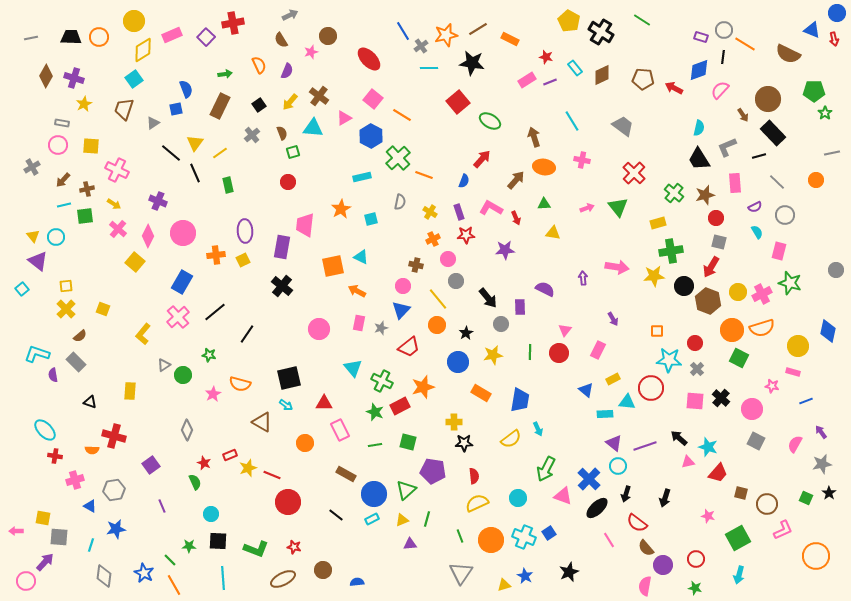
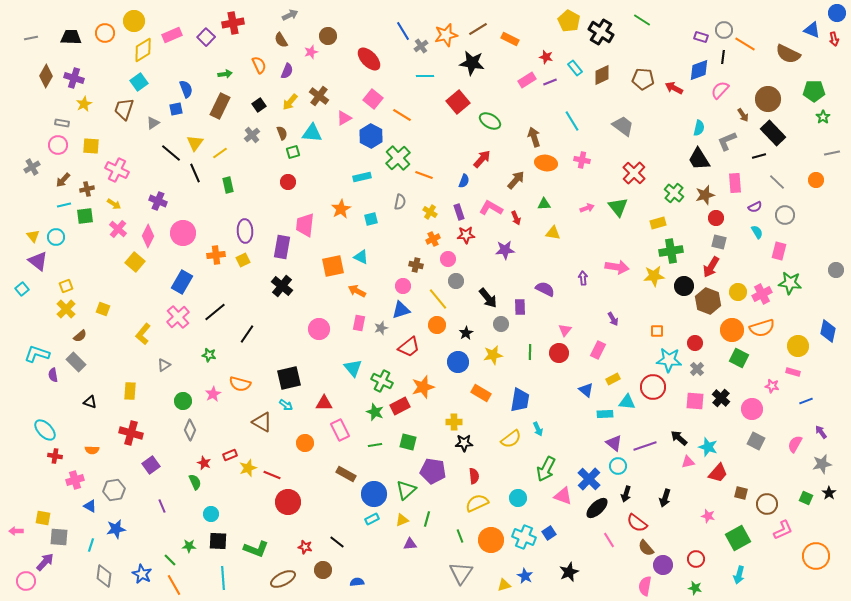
orange circle at (99, 37): moved 6 px right, 4 px up
cyan line at (429, 68): moved 4 px left, 8 px down
cyan square at (134, 79): moved 5 px right, 3 px down
green star at (825, 113): moved 2 px left, 4 px down
cyan triangle at (313, 128): moved 1 px left, 5 px down
gray L-shape at (727, 147): moved 6 px up
orange ellipse at (544, 167): moved 2 px right, 4 px up
green star at (790, 283): rotated 10 degrees counterclockwise
yellow square at (66, 286): rotated 16 degrees counterclockwise
blue triangle at (401, 310): rotated 30 degrees clockwise
green circle at (183, 375): moved 26 px down
red circle at (651, 388): moved 2 px right, 1 px up
gray diamond at (187, 430): moved 3 px right
red cross at (114, 436): moved 17 px right, 3 px up
black line at (336, 515): moved 1 px right, 27 px down
red star at (294, 547): moved 11 px right
blue star at (144, 573): moved 2 px left, 1 px down
